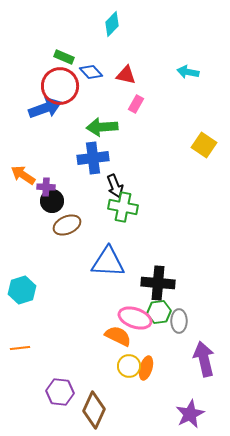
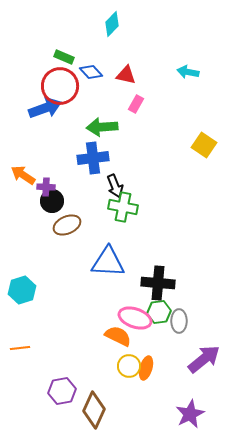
purple arrow: rotated 64 degrees clockwise
purple hexagon: moved 2 px right, 1 px up; rotated 16 degrees counterclockwise
